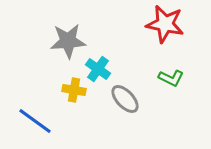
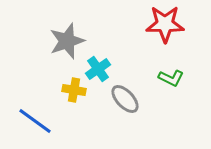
red star: rotated 12 degrees counterclockwise
gray star: moved 1 px left; rotated 15 degrees counterclockwise
cyan cross: rotated 20 degrees clockwise
